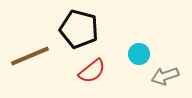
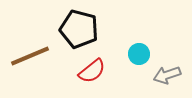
gray arrow: moved 2 px right, 1 px up
